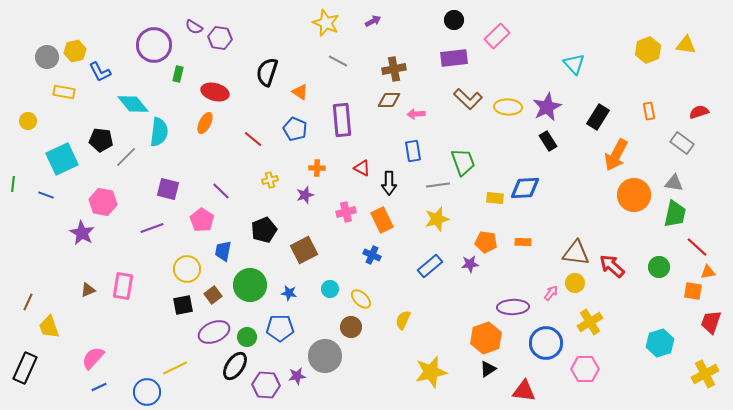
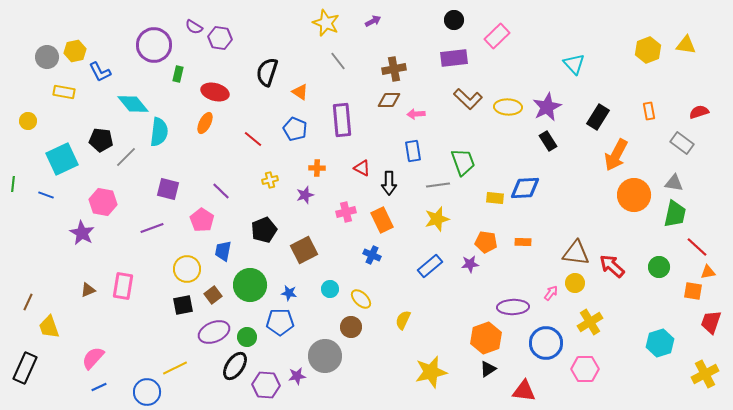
gray line at (338, 61): rotated 24 degrees clockwise
blue pentagon at (280, 328): moved 6 px up
